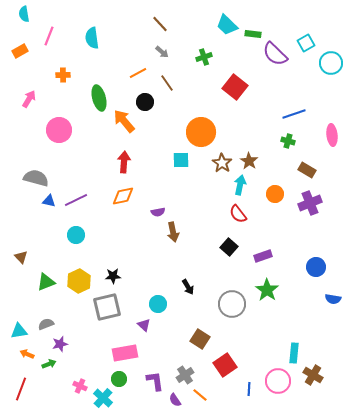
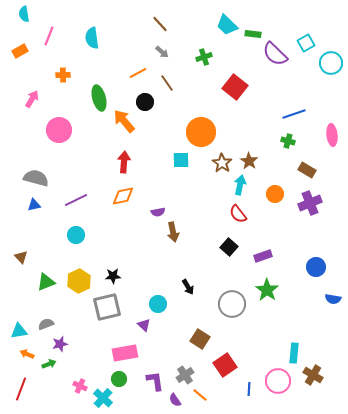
pink arrow at (29, 99): moved 3 px right
blue triangle at (49, 201): moved 15 px left, 4 px down; rotated 24 degrees counterclockwise
